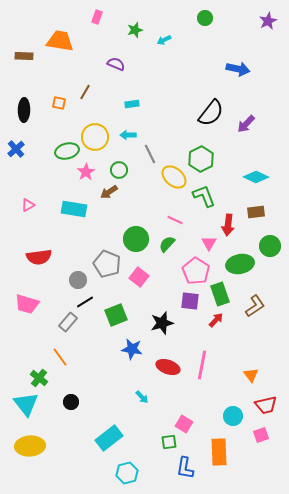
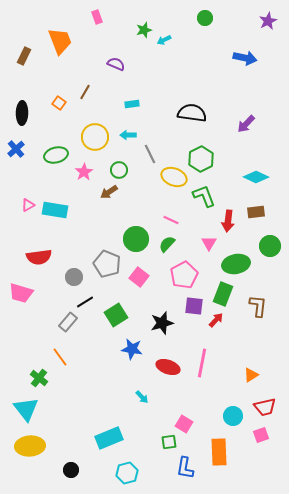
pink rectangle at (97, 17): rotated 40 degrees counterclockwise
green star at (135, 30): moved 9 px right
orange trapezoid at (60, 41): rotated 60 degrees clockwise
brown rectangle at (24, 56): rotated 66 degrees counterclockwise
blue arrow at (238, 69): moved 7 px right, 11 px up
orange square at (59, 103): rotated 24 degrees clockwise
black ellipse at (24, 110): moved 2 px left, 3 px down
black semicircle at (211, 113): moved 19 px left; rotated 120 degrees counterclockwise
green ellipse at (67, 151): moved 11 px left, 4 px down
pink star at (86, 172): moved 2 px left
yellow ellipse at (174, 177): rotated 20 degrees counterclockwise
cyan rectangle at (74, 209): moved 19 px left, 1 px down
pink line at (175, 220): moved 4 px left
red arrow at (228, 225): moved 4 px up
green ellipse at (240, 264): moved 4 px left
pink pentagon at (196, 271): moved 12 px left, 4 px down; rotated 12 degrees clockwise
gray circle at (78, 280): moved 4 px left, 3 px up
green rectangle at (220, 294): moved 3 px right; rotated 40 degrees clockwise
purple square at (190, 301): moved 4 px right, 5 px down
pink trapezoid at (27, 304): moved 6 px left, 11 px up
brown L-shape at (255, 306): moved 3 px right; rotated 50 degrees counterclockwise
green square at (116, 315): rotated 10 degrees counterclockwise
pink line at (202, 365): moved 2 px up
orange triangle at (251, 375): rotated 35 degrees clockwise
black circle at (71, 402): moved 68 px down
cyan triangle at (26, 404): moved 5 px down
red trapezoid at (266, 405): moved 1 px left, 2 px down
cyan rectangle at (109, 438): rotated 16 degrees clockwise
